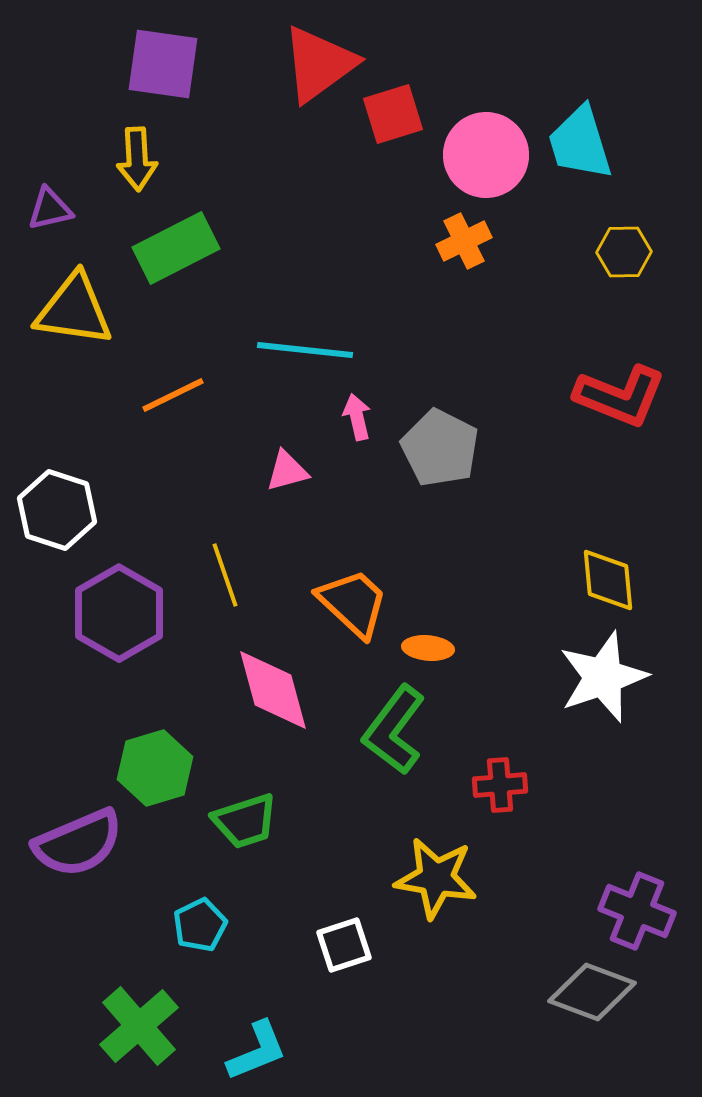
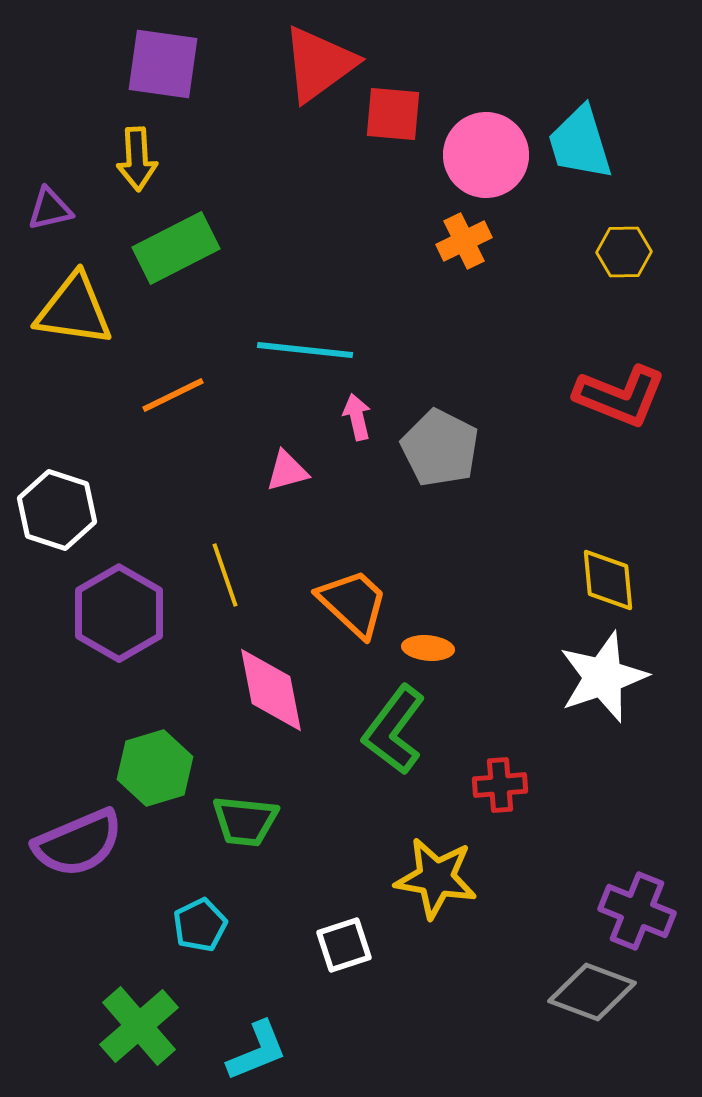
red square: rotated 22 degrees clockwise
pink diamond: moved 2 px left; rotated 4 degrees clockwise
green trapezoid: rotated 24 degrees clockwise
